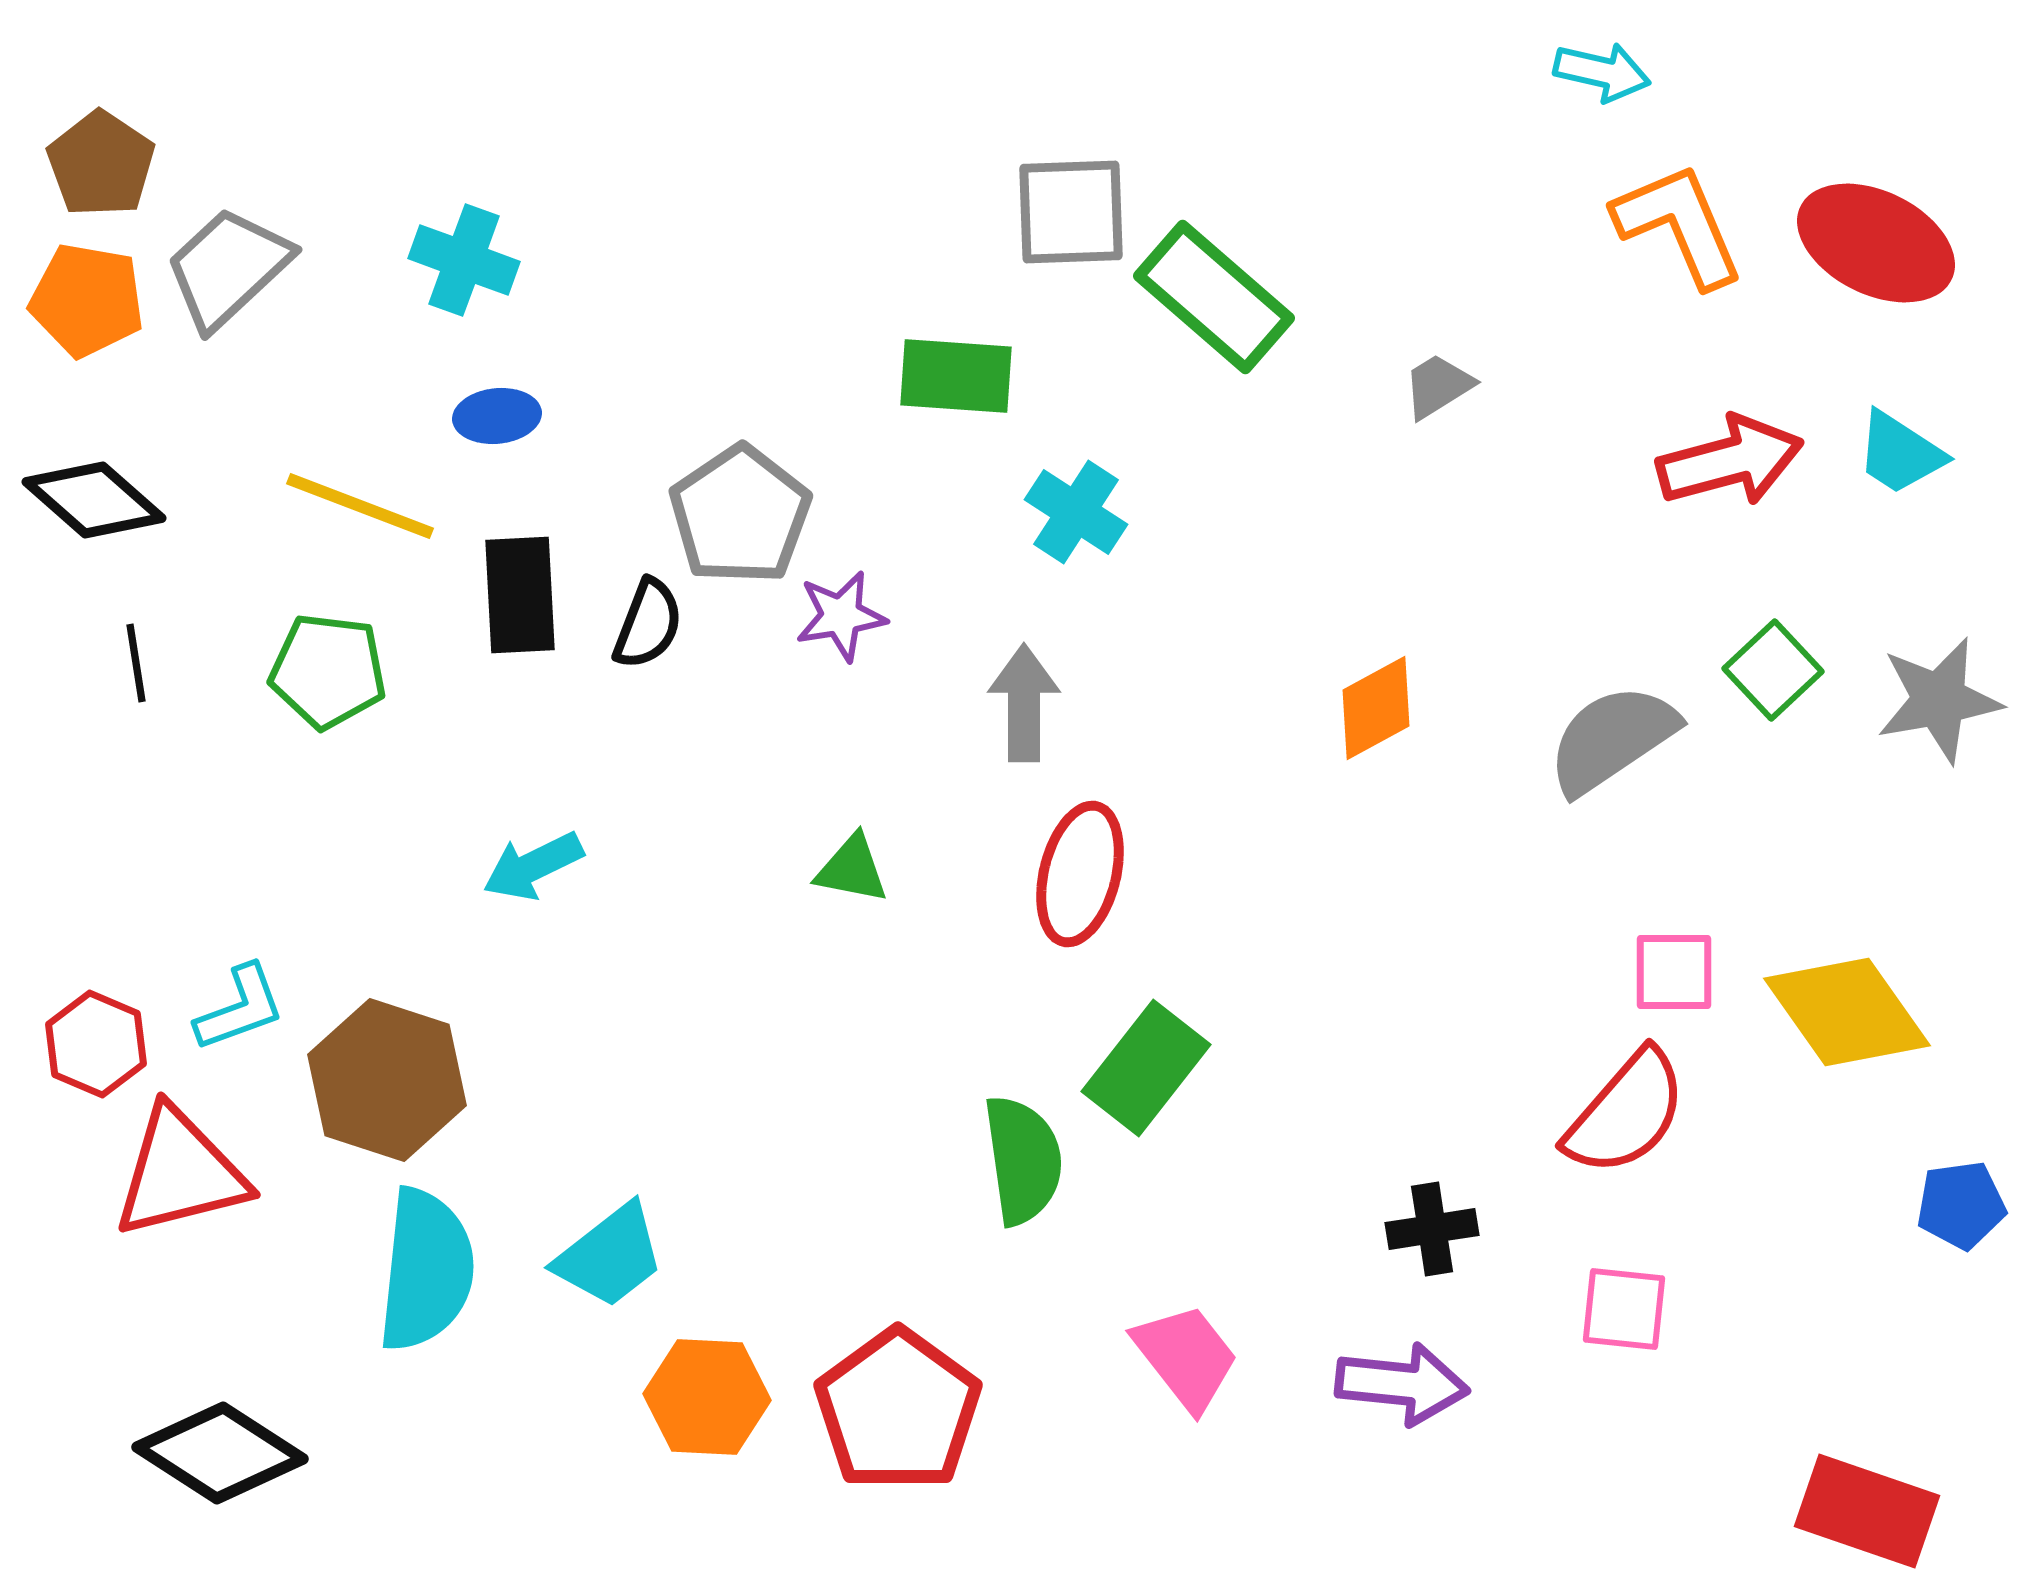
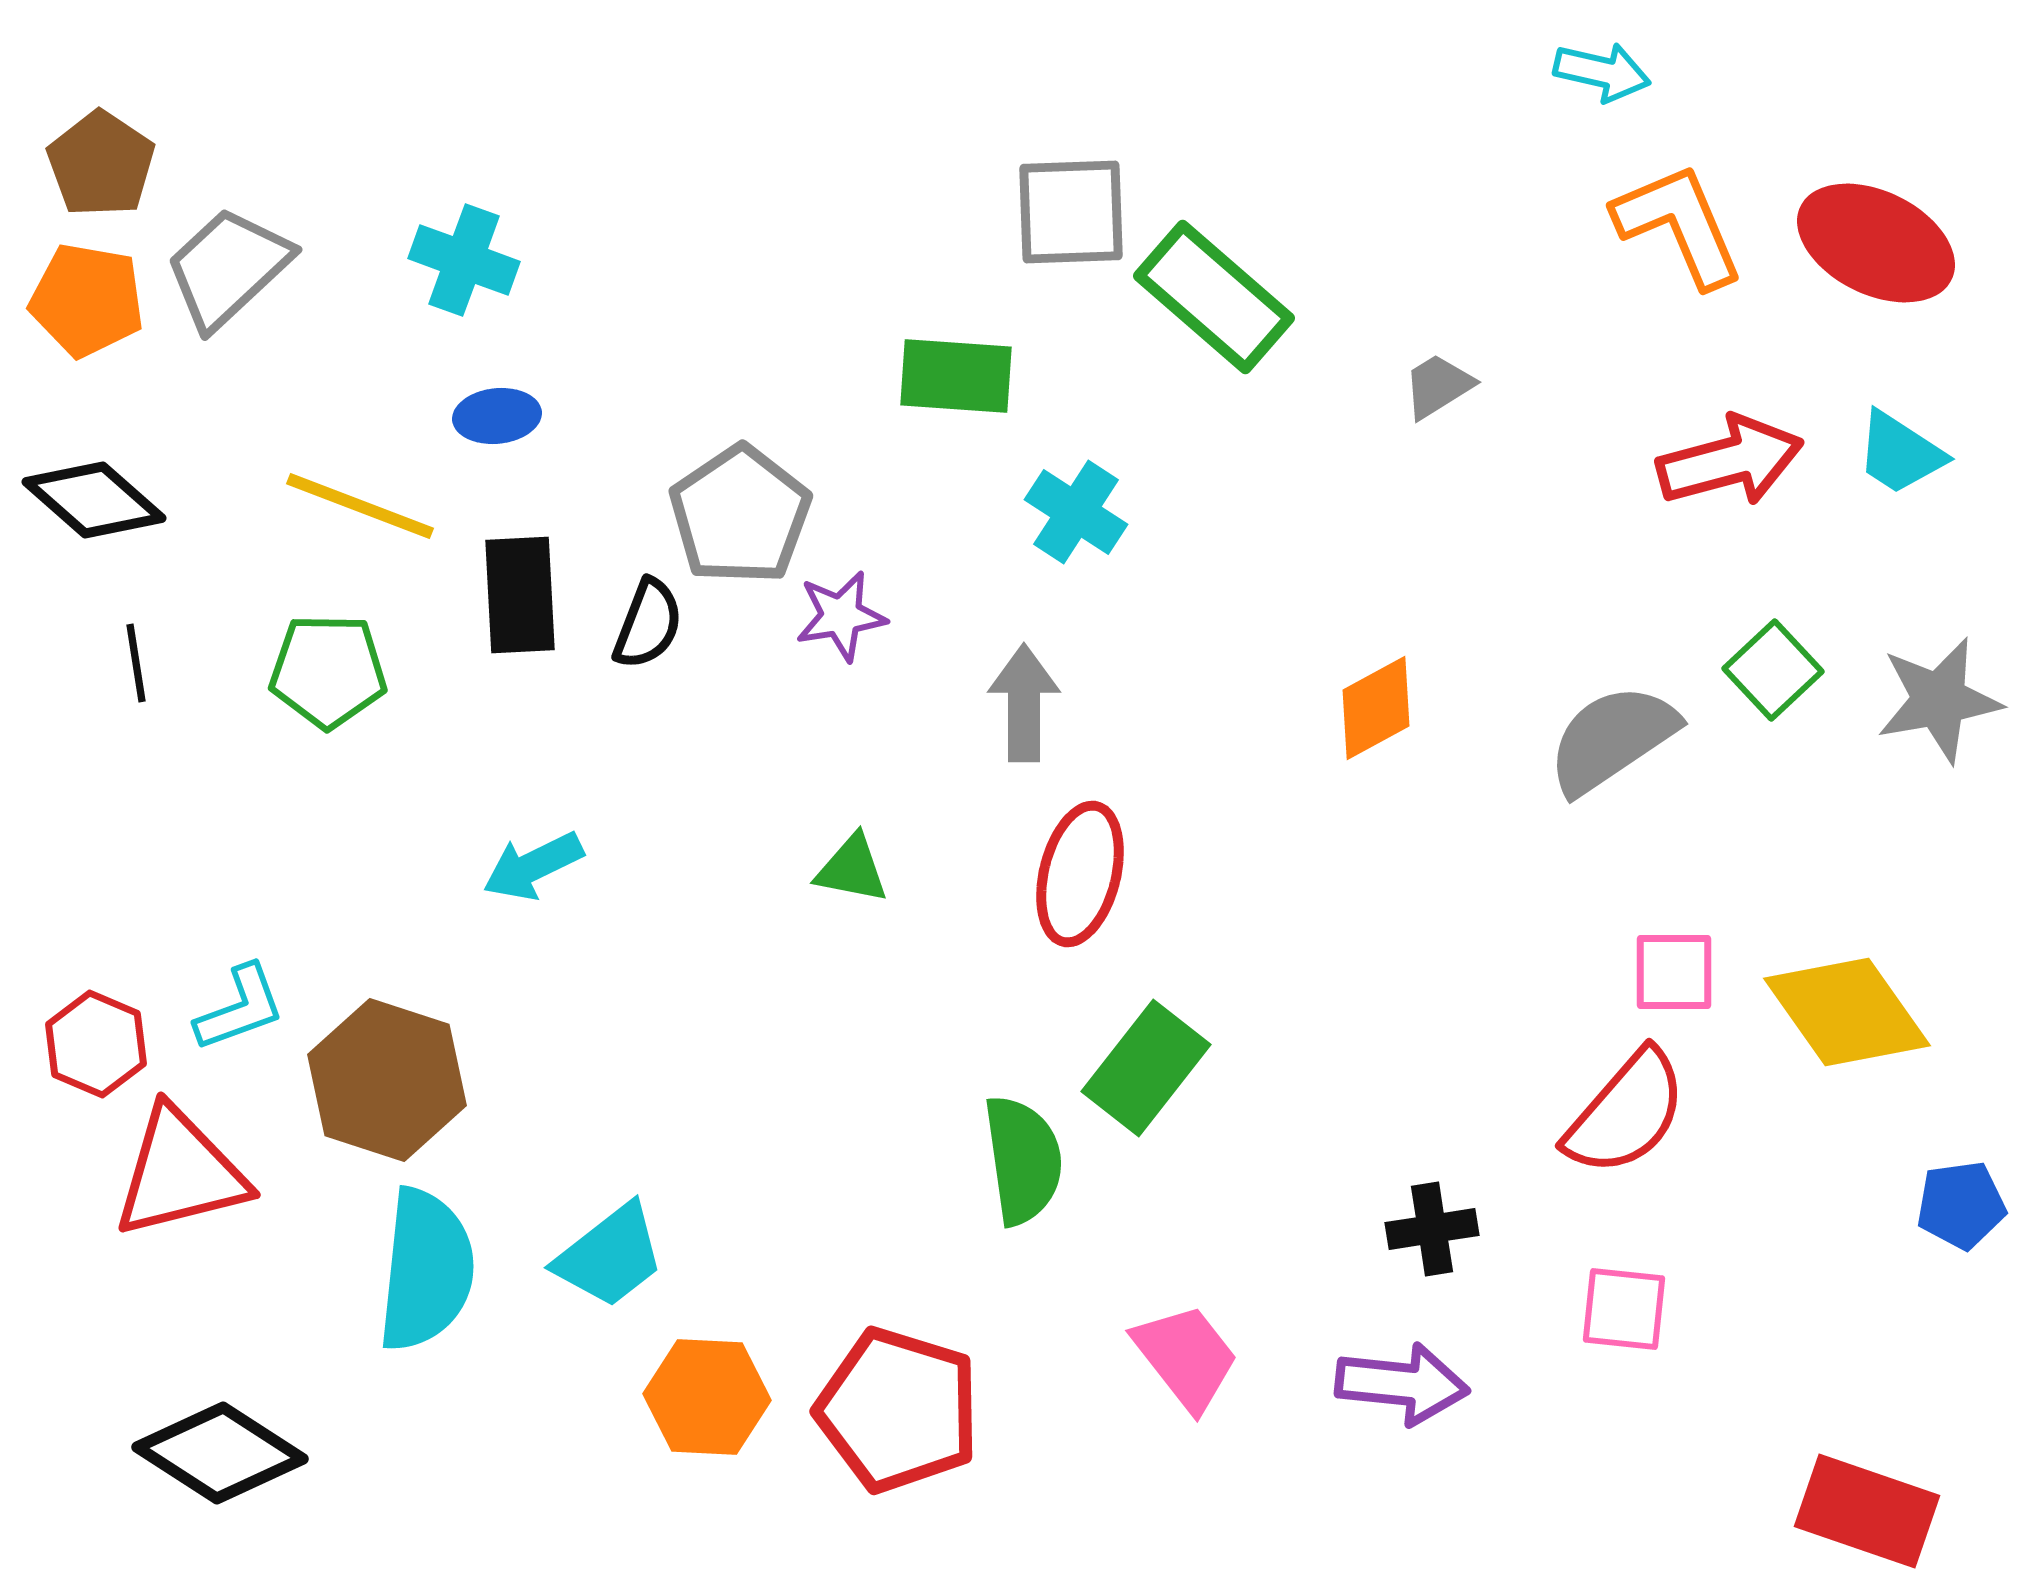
green pentagon at (328, 671): rotated 6 degrees counterclockwise
red pentagon at (898, 1410): rotated 19 degrees counterclockwise
